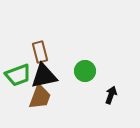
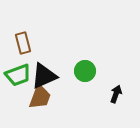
brown rectangle: moved 17 px left, 9 px up
black triangle: rotated 12 degrees counterclockwise
black arrow: moved 5 px right, 1 px up
